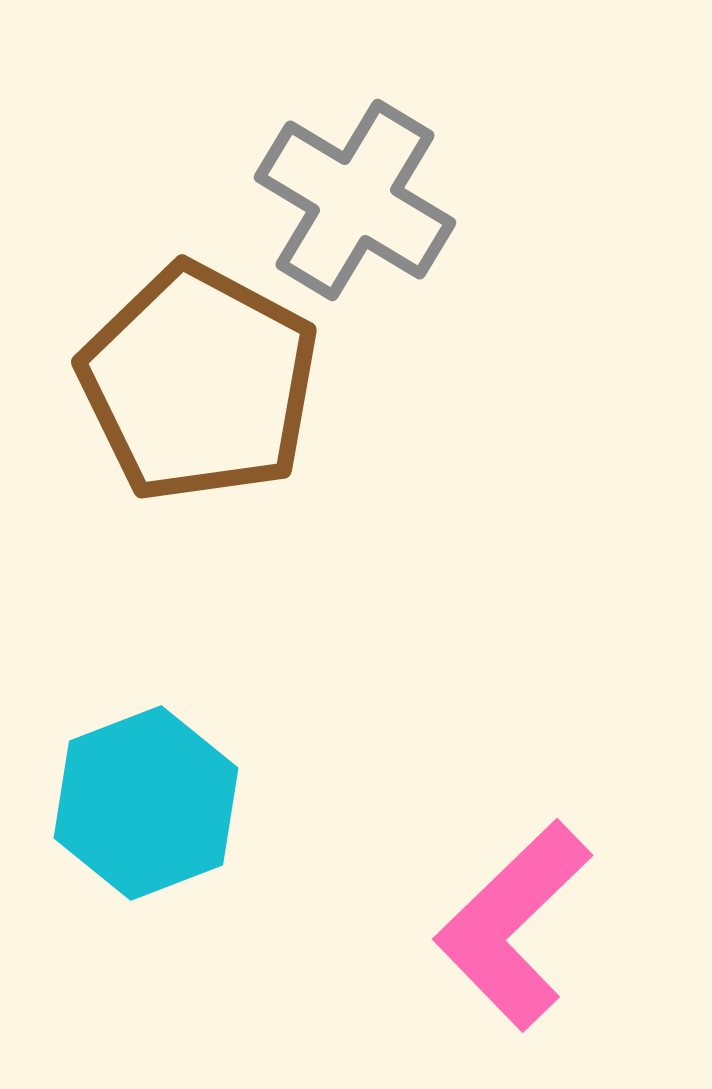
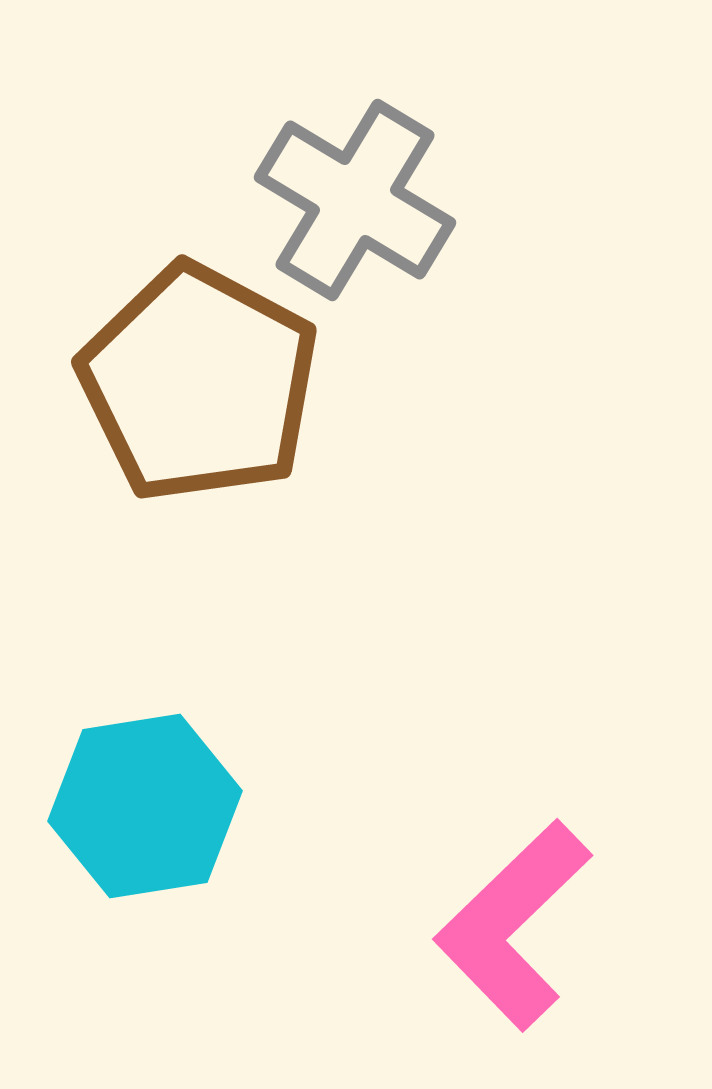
cyan hexagon: moved 1 px left, 3 px down; rotated 12 degrees clockwise
